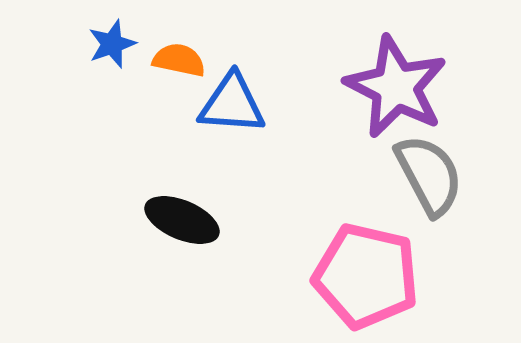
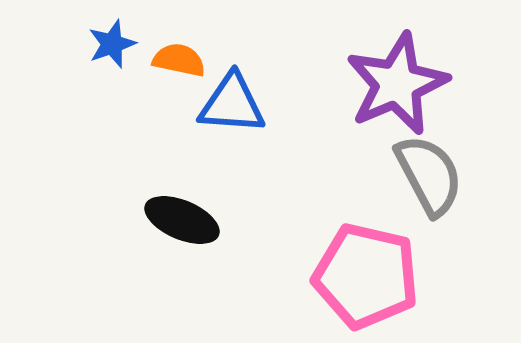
purple star: moved 1 px right, 3 px up; rotated 22 degrees clockwise
